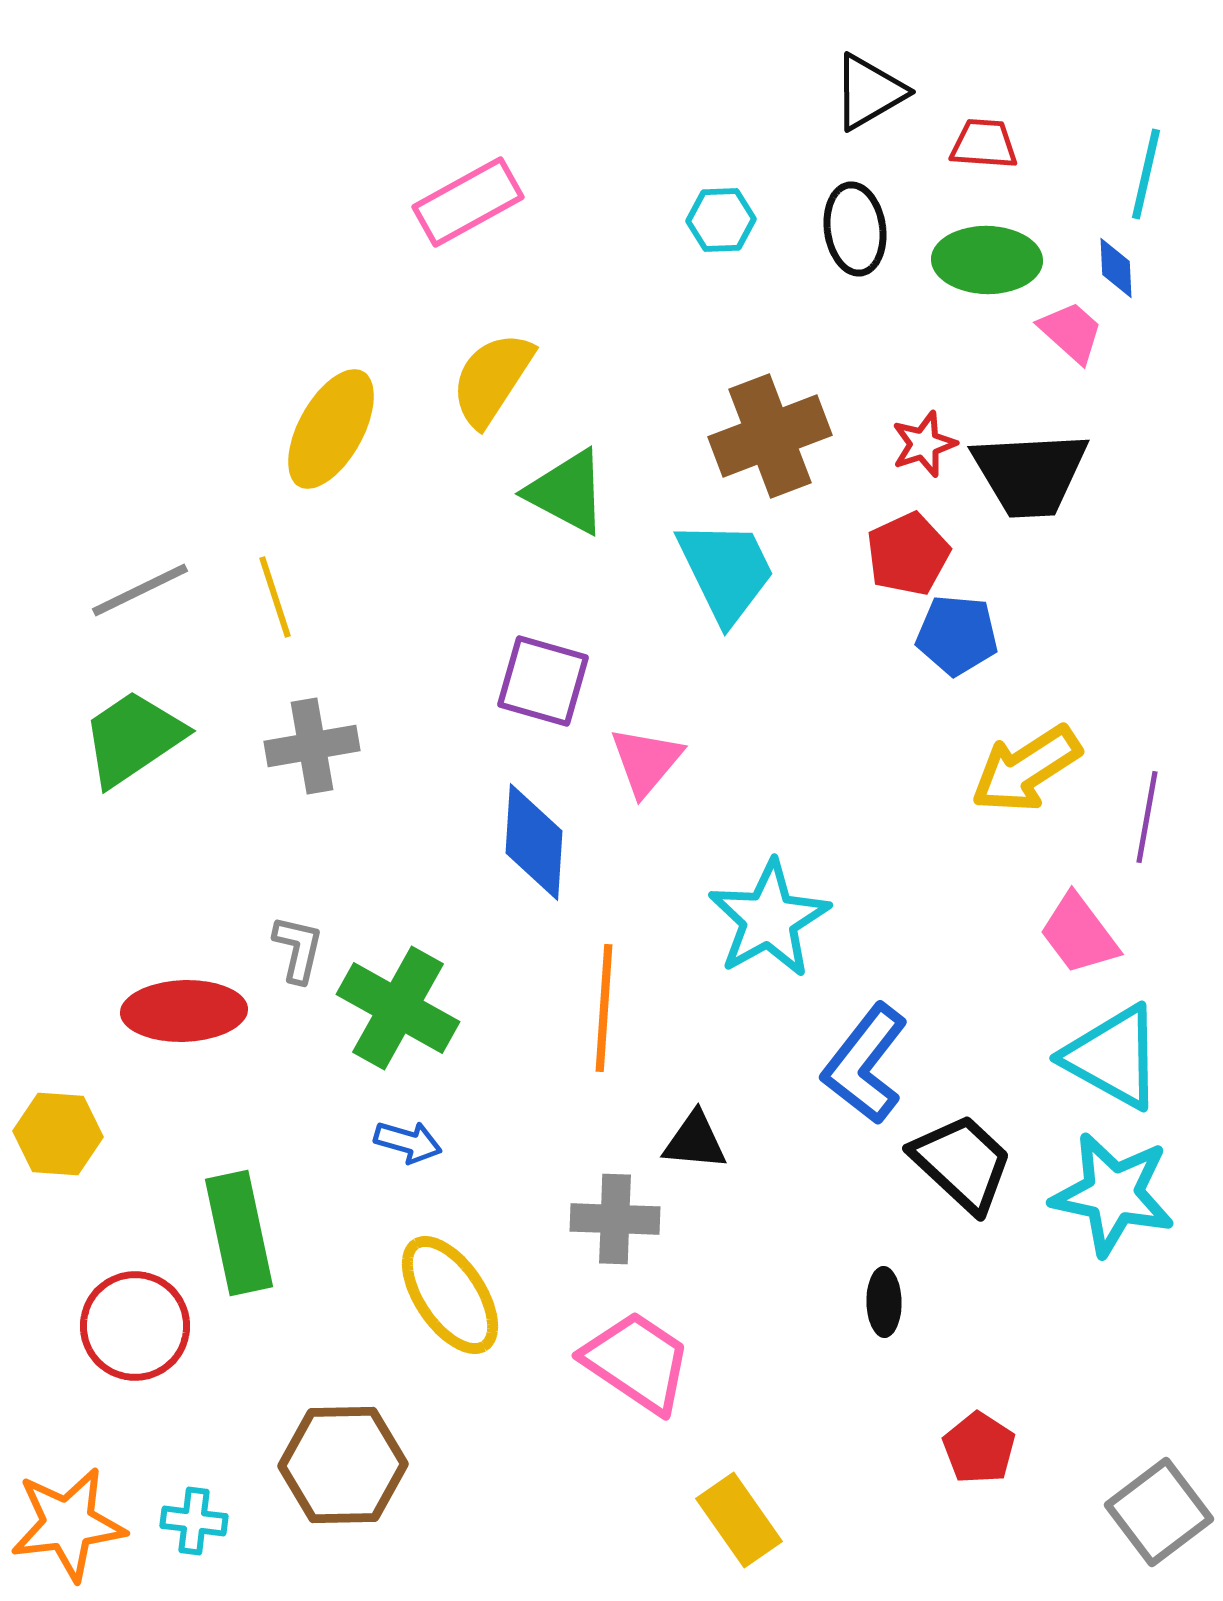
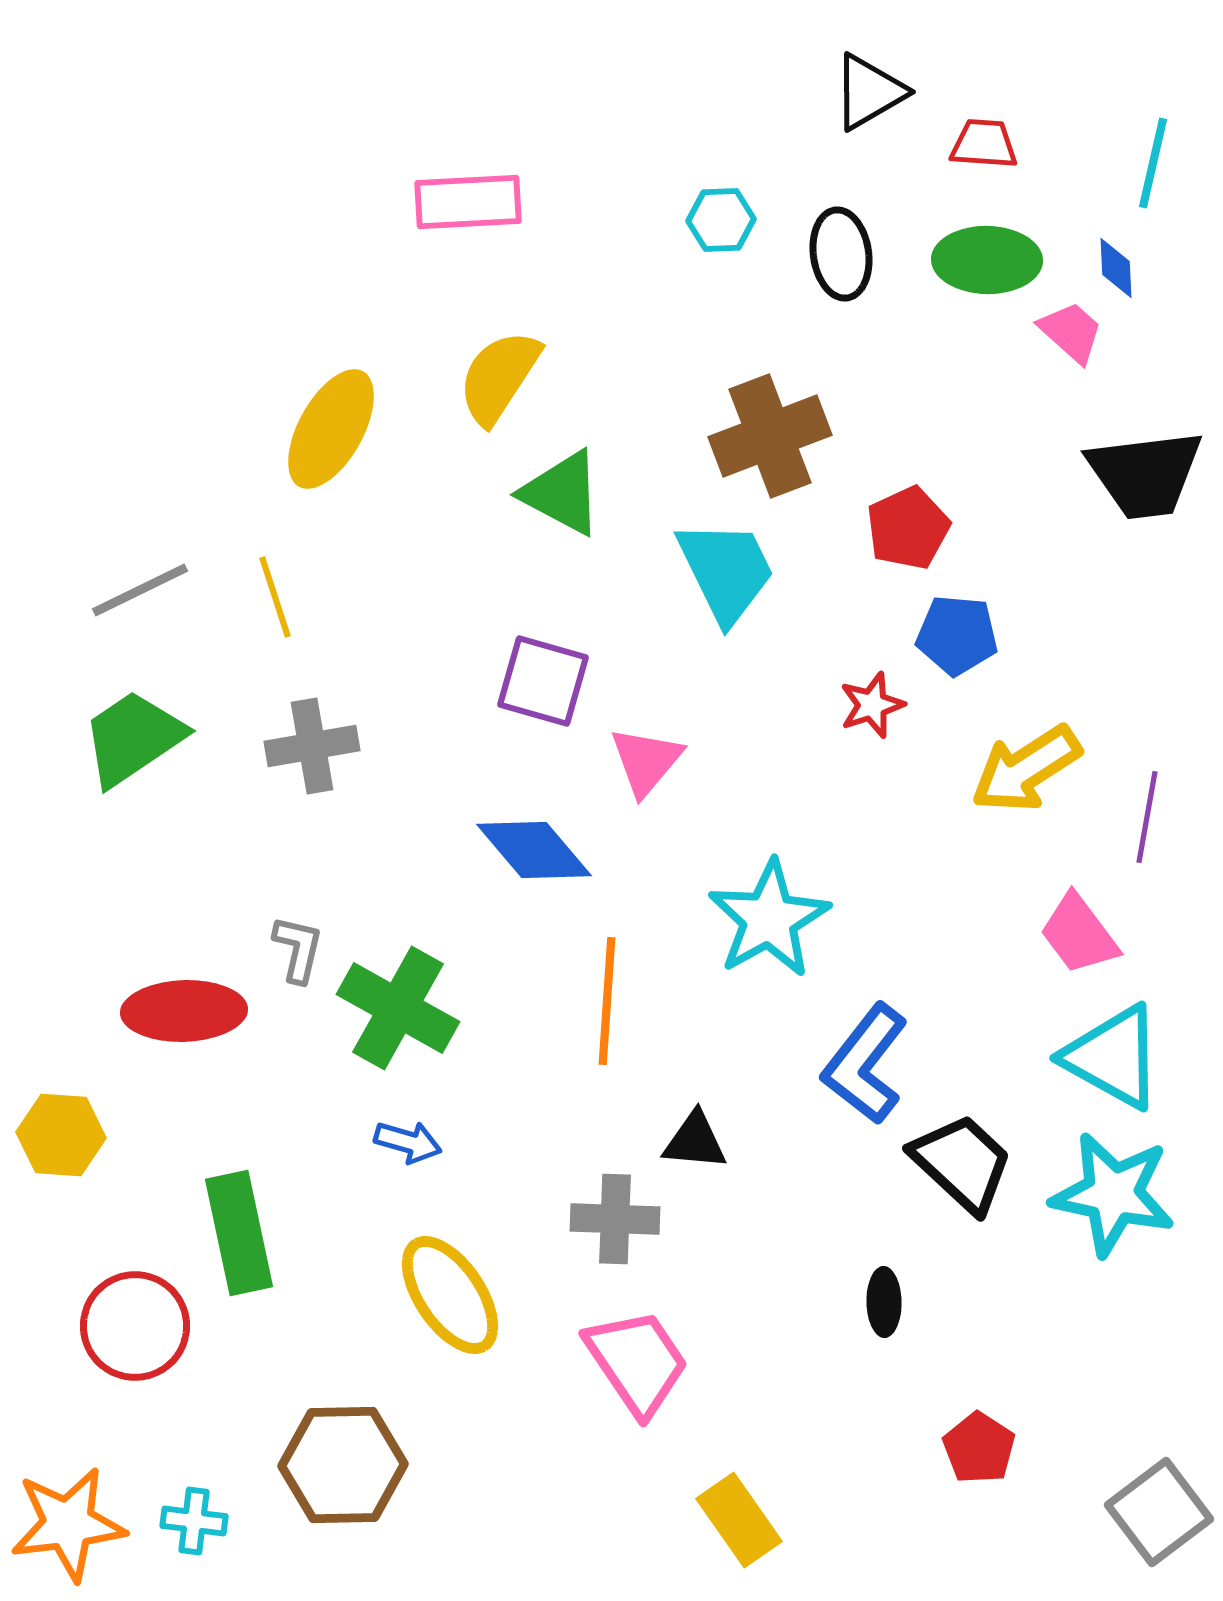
cyan line at (1146, 174): moved 7 px right, 11 px up
pink rectangle at (468, 202): rotated 26 degrees clockwise
black ellipse at (855, 229): moved 14 px left, 25 px down
yellow semicircle at (492, 379): moved 7 px right, 2 px up
red star at (924, 444): moved 52 px left, 261 px down
black trapezoid at (1030, 474): moved 115 px right; rotated 4 degrees counterclockwise
green triangle at (567, 492): moved 5 px left, 1 px down
red pentagon at (908, 554): moved 26 px up
blue diamond at (534, 842): moved 8 px down; rotated 44 degrees counterclockwise
orange line at (604, 1008): moved 3 px right, 7 px up
yellow hexagon at (58, 1134): moved 3 px right, 1 px down
pink trapezoid at (637, 1362): rotated 22 degrees clockwise
